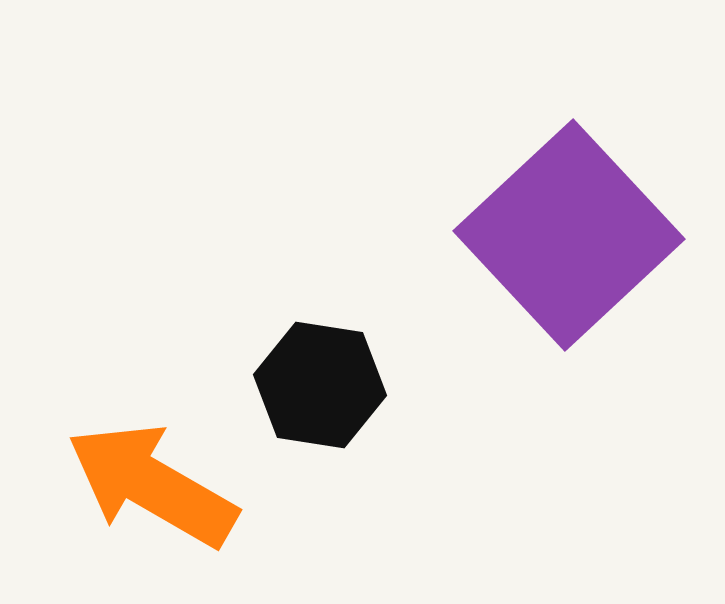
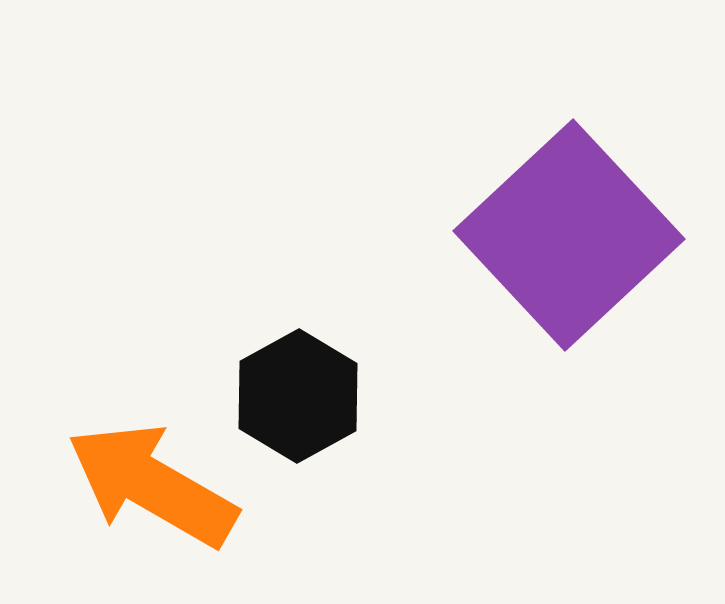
black hexagon: moved 22 px left, 11 px down; rotated 22 degrees clockwise
